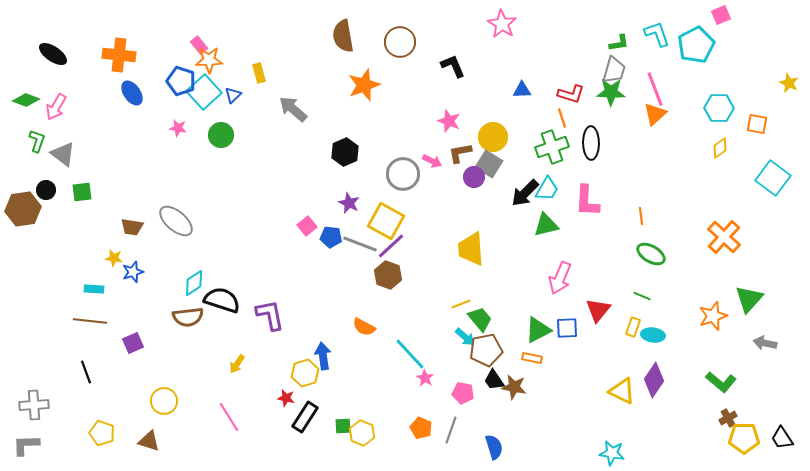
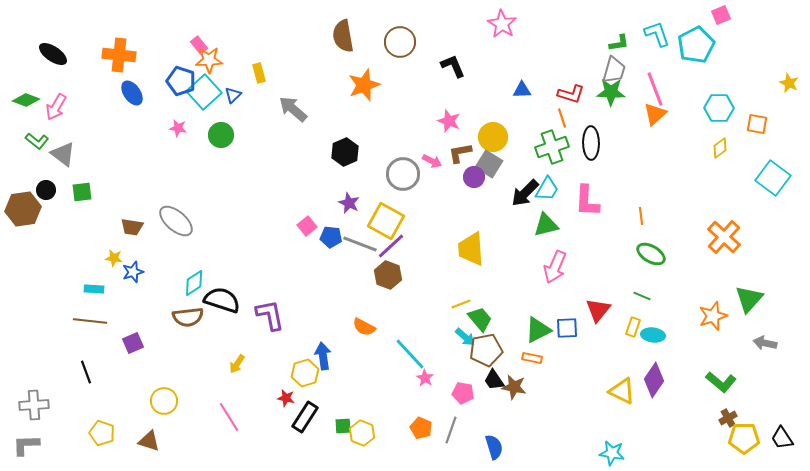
green L-shape at (37, 141): rotated 110 degrees clockwise
pink arrow at (560, 278): moved 5 px left, 11 px up
